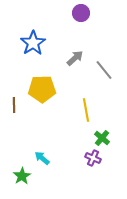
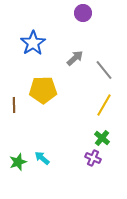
purple circle: moved 2 px right
yellow pentagon: moved 1 px right, 1 px down
yellow line: moved 18 px right, 5 px up; rotated 40 degrees clockwise
green star: moved 4 px left, 14 px up; rotated 12 degrees clockwise
